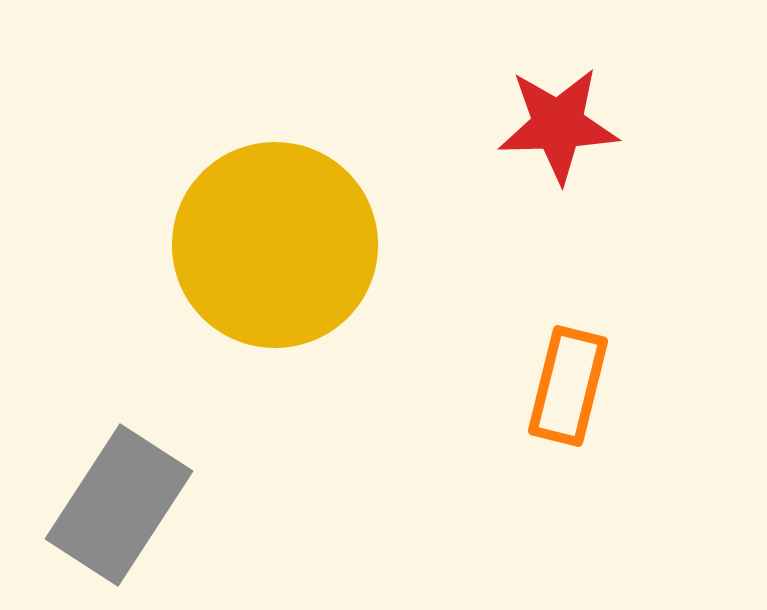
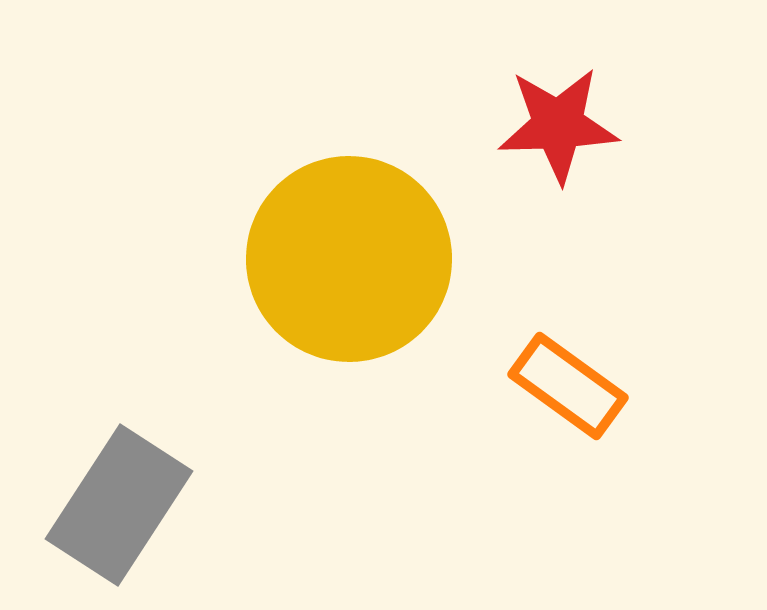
yellow circle: moved 74 px right, 14 px down
orange rectangle: rotated 68 degrees counterclockwise
